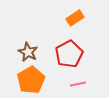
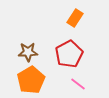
orange rectangle: rotated 24 degrees counterclockwise
brown star: rotated 30 degrees counterclockwise
pink line: rotated 49 degrees clockwise
